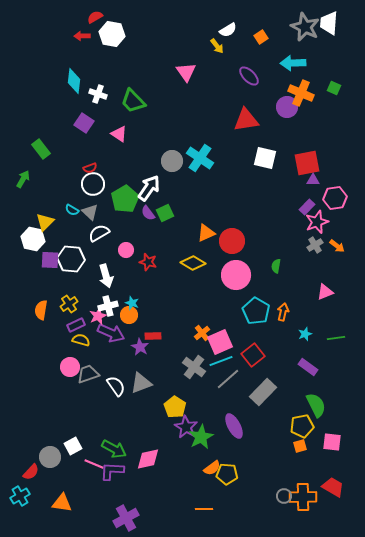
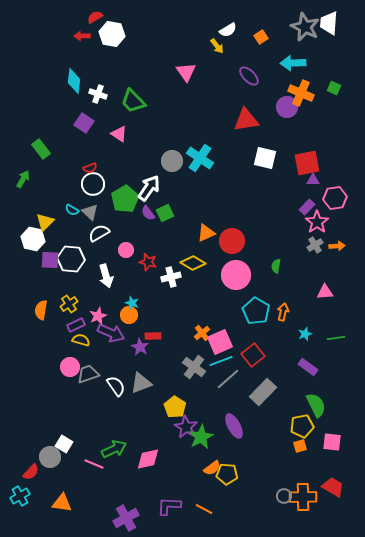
pink star at (317, 222): rotated 15 degrees counterclockwise
orange arrow at (337, 246): rotated 42 degrees counterclockwise
pink triangle at (325, 292): rotated 18 degrees clockwise
white cross at (108, 306): moved 63 px right, 29 px up
white square at (73, 446): moved 9 px left, 2 px up; rotated 30 degrees counterclockwise
green arrow at (114, 449): rotated 55 degrees counterclockwise
purple L-shape at (112, 471): moved 57 px right, 35 px down
orange line at (204, 509): rotated 30 degrees clockwise
